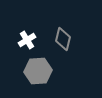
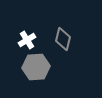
gray hexagon: moved 2 px left, 4 px up
